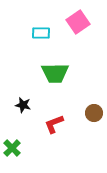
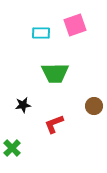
pink square: moved 3 px left, 3 px down; rotated 15 degrees clockwise
black star: rotated 21 degrees counterclockwise
brown circle: moved 7 px up
